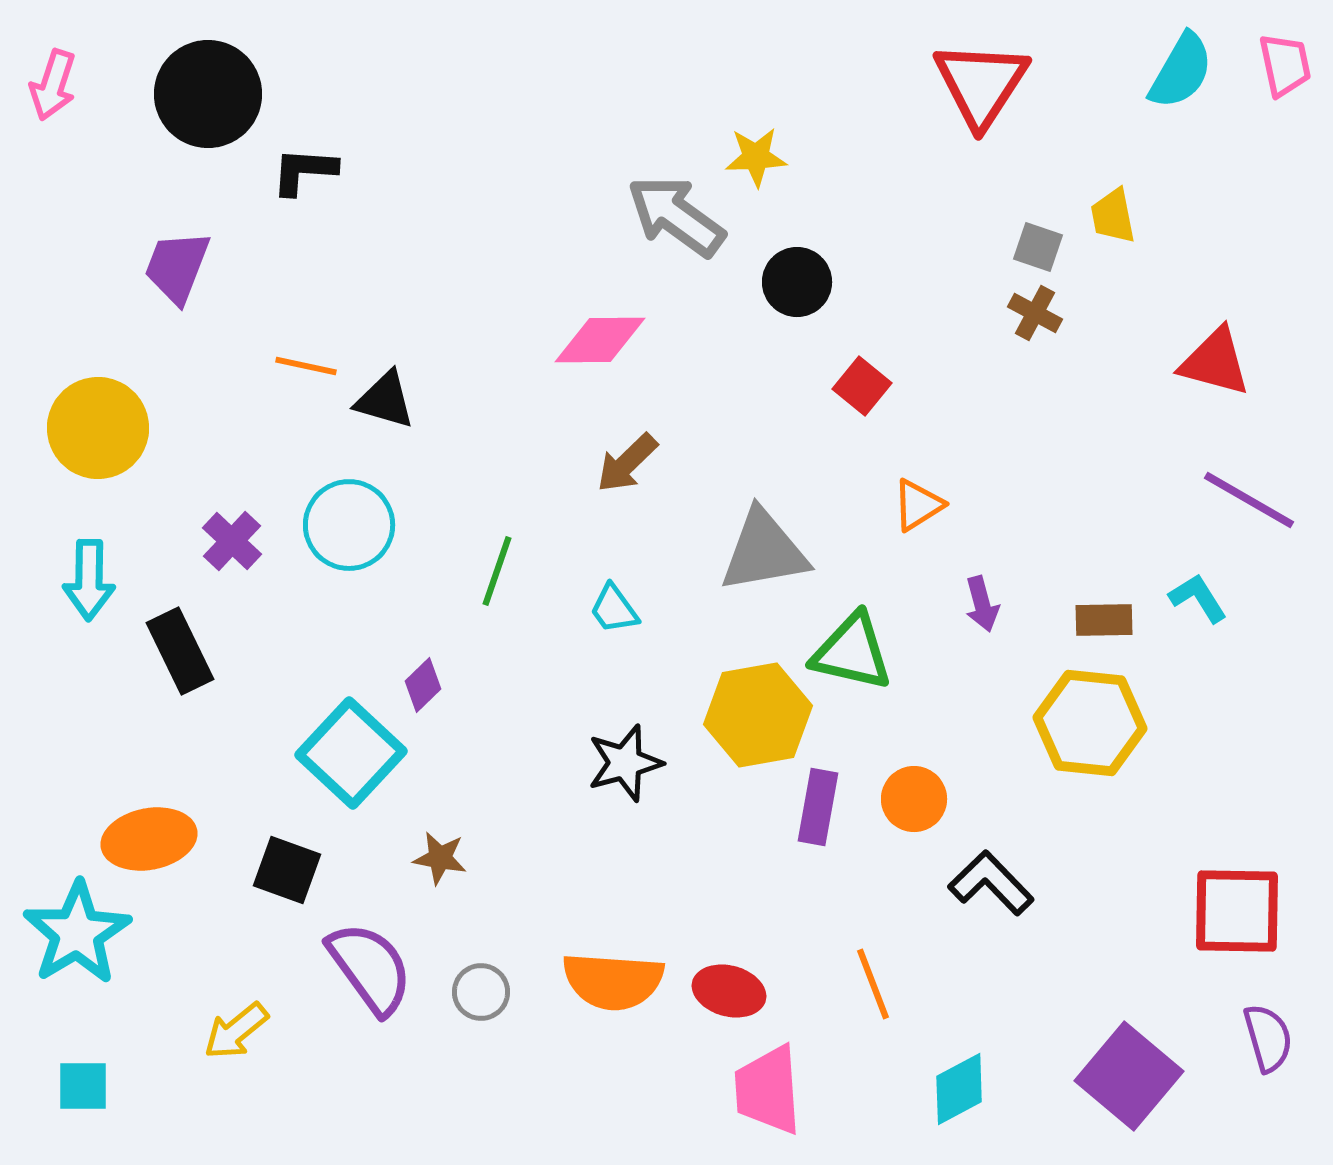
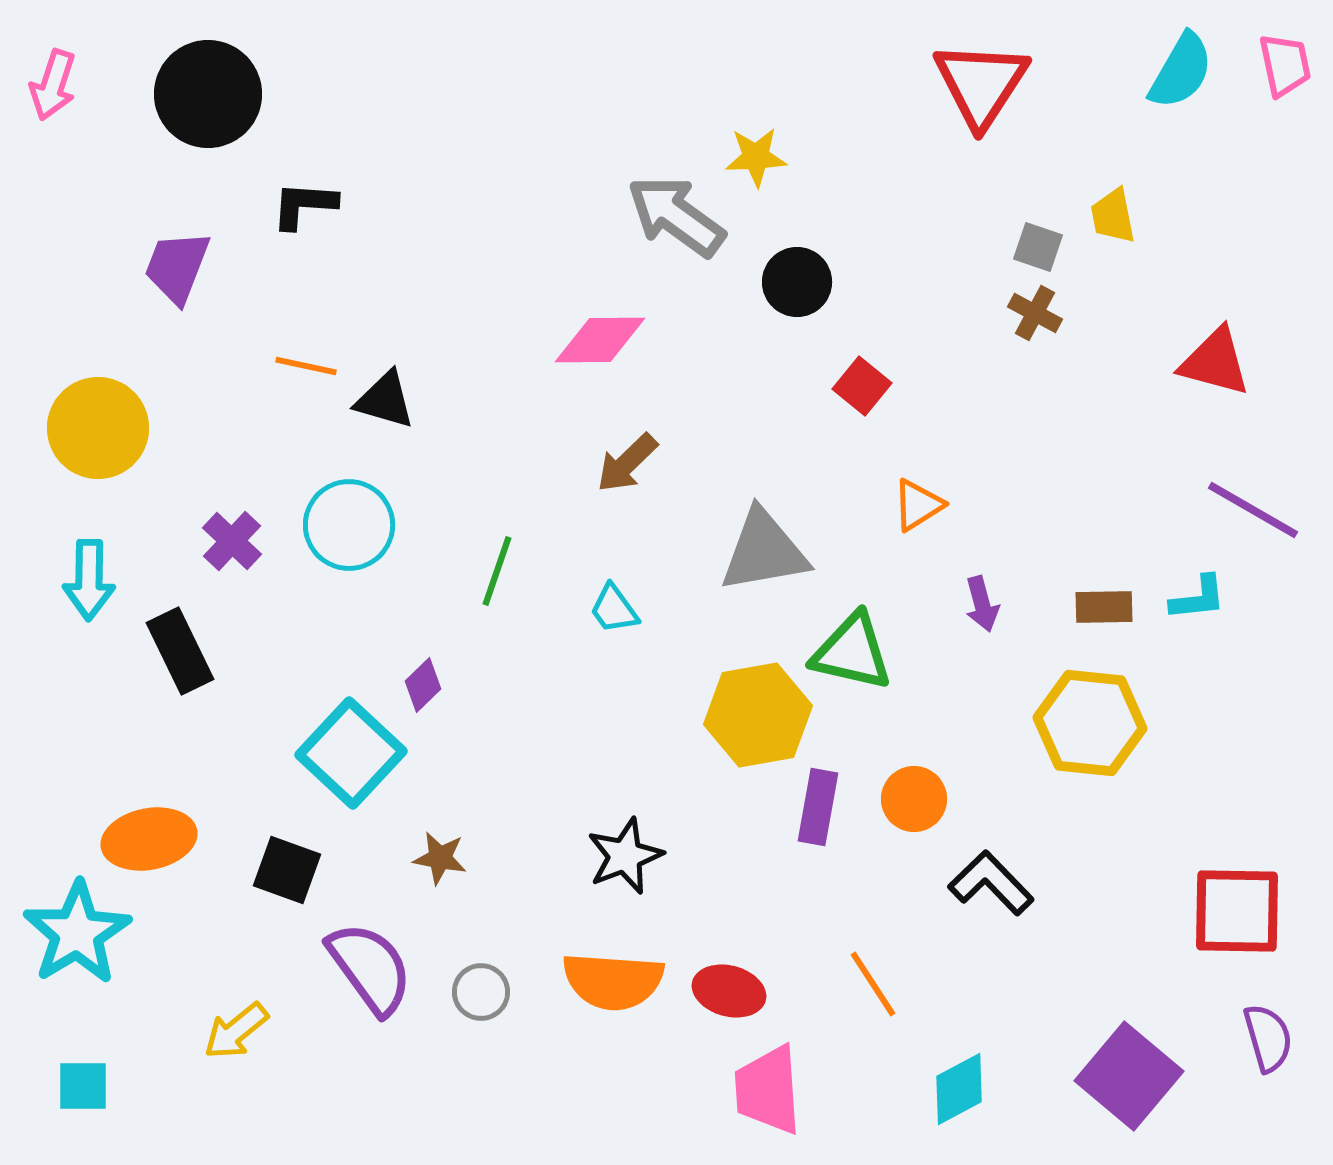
black L-shape at (304, 171): moved 34 px down
purple line at (1249, 500): moved 4 px right, 10 px down
cyan L-shape at (1198, 598): rotated 116 degrees clockwise
brown rectangle at (1104, 620): moved 13 px up
black star at (625, 763): moved 93 px down; rotated 6 degrees counterclockwise
orange line at (873, 984): rotated 12 degrees counterclockwise
